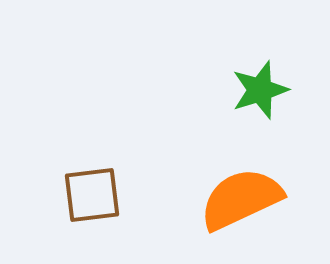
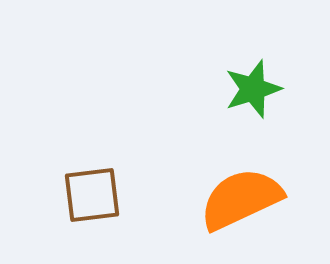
green star: moved 7 px left, 1 px up
